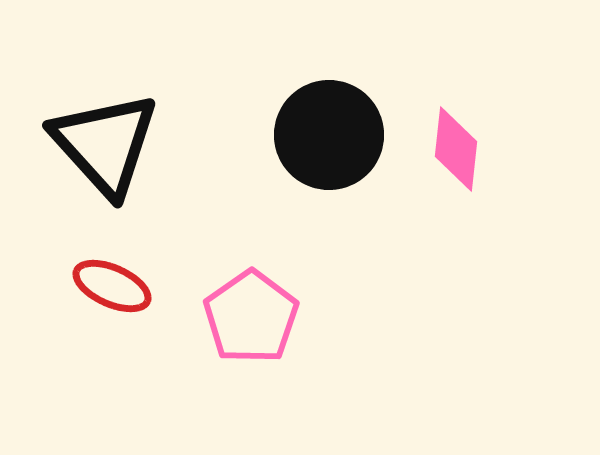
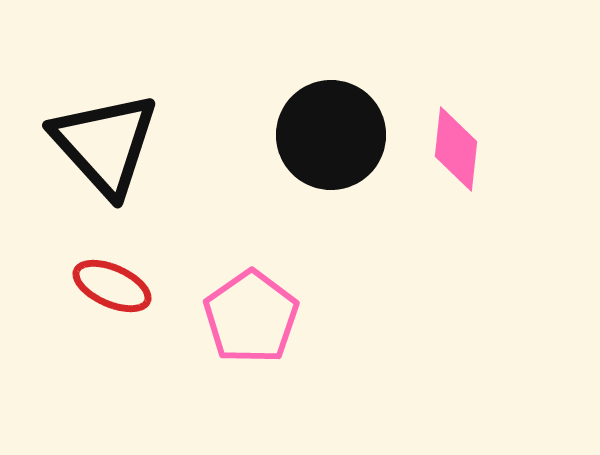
black circle: moved 2 px right
